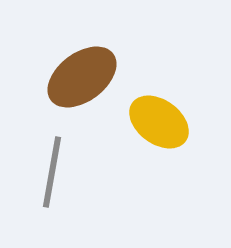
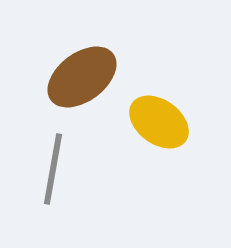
gray line: moved 1 px right, 3 px up
